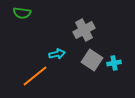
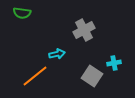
gray square: moved 16 px down
